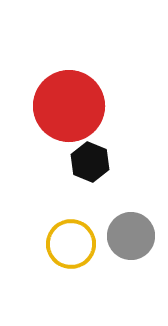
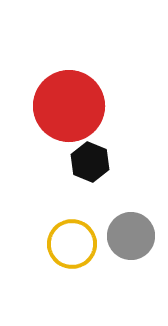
yellow circle: moved 1 px right
